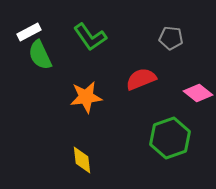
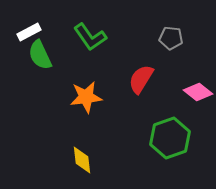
red semicircle: rotated 36 degrees counterclockwise
pink diamond: moved 1 px up
